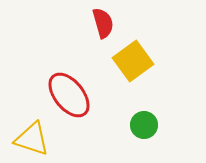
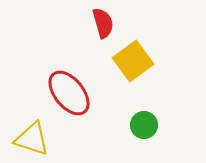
red ellipse: moved 2 px up
